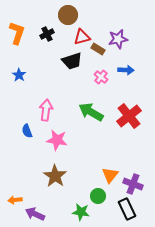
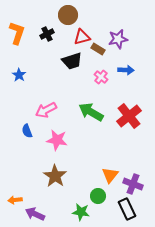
pink arrow: rotated 125 degrees counterclockwise
